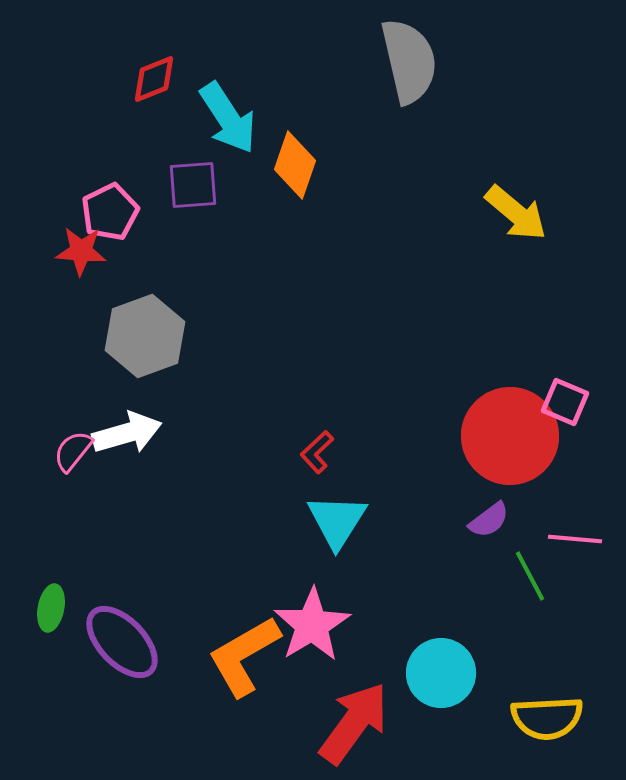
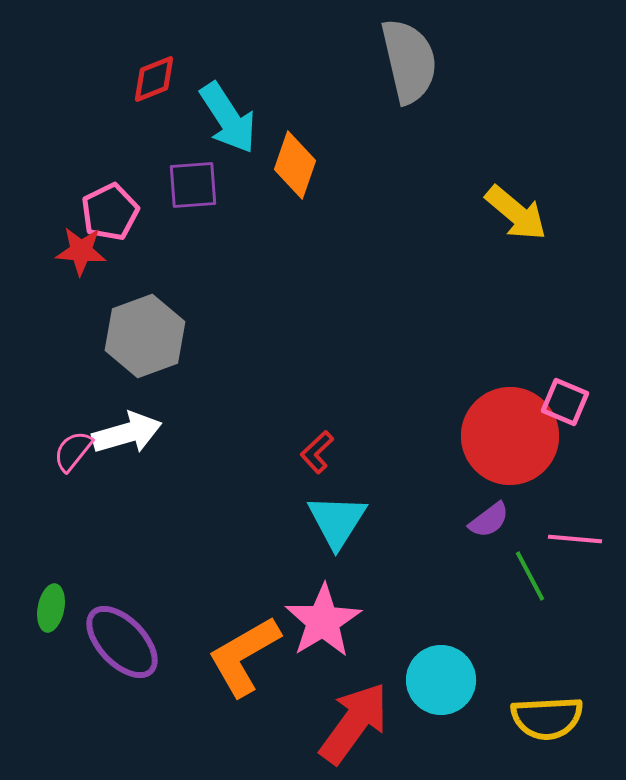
pink star: moved 11 px right, 4 px up
cyan circle: moved 7 px down
